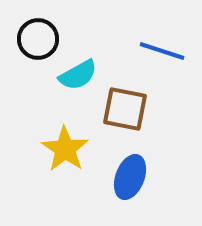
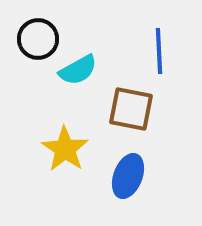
blue line: moved 3 px left; rotated 69 degrees clockwise
cyan semicircle: moved 5 px up
brown square: moved 6 px right
blue ellipse: moved 2 px left, 1 px up
